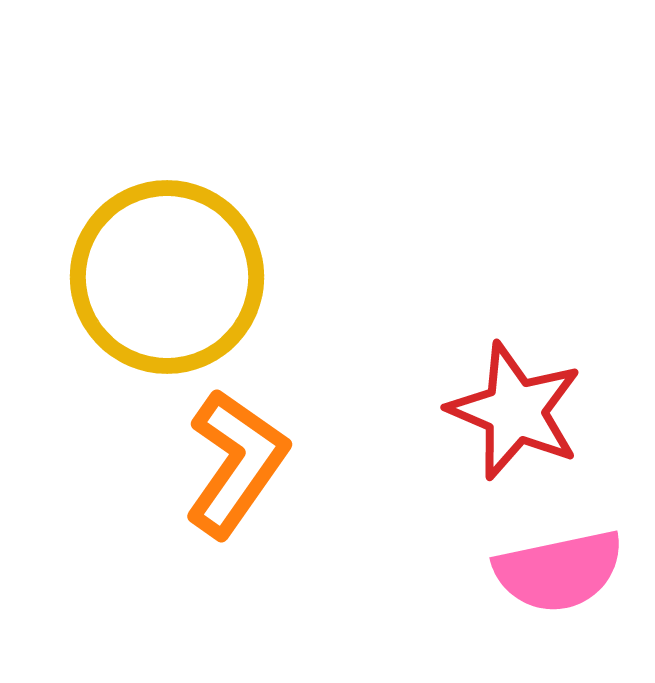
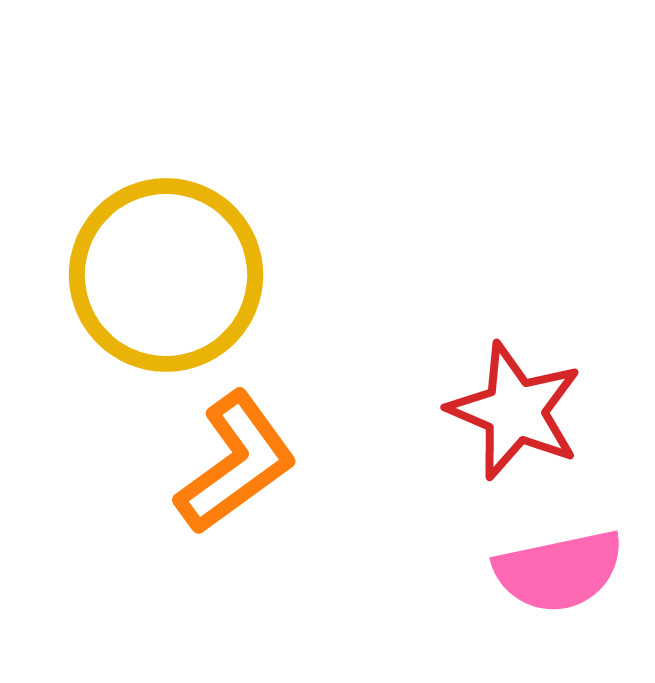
yellow circle: moved 1 px left, 2 px up
orange L-shape: rotated 19 degrees clockwise
